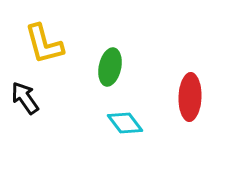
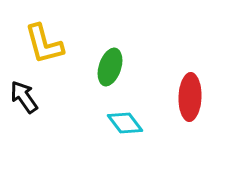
green ellipse: rotated 6 degrees clockwise
black arrow: moved 1 px left, 1 px up
